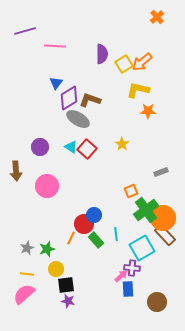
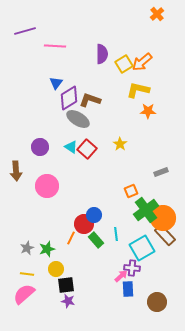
orange cross: moved 3 px up
yellow star: moved 2 px left
